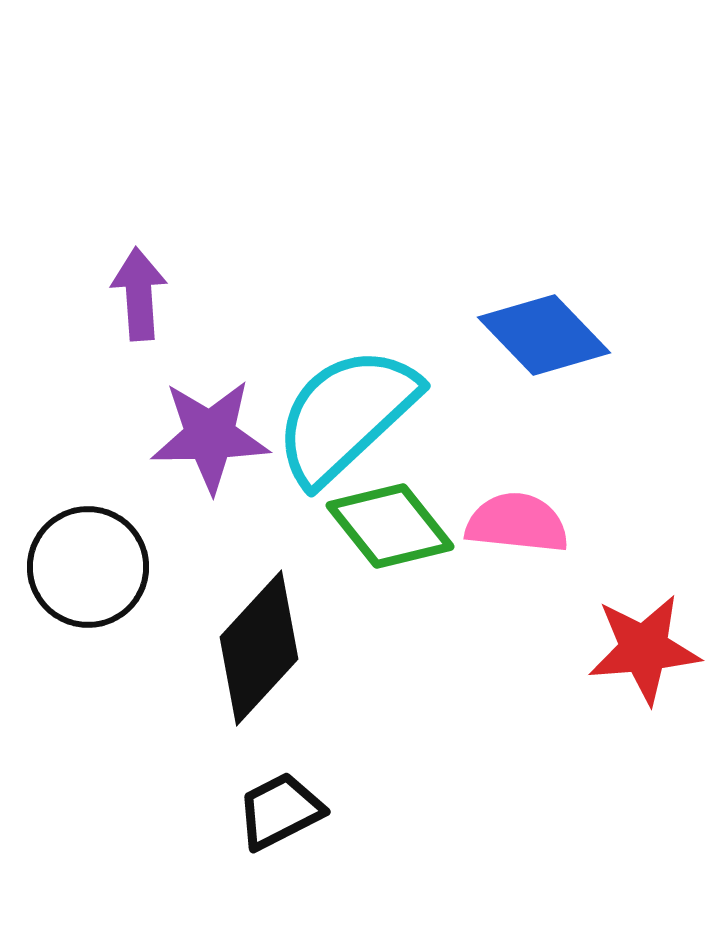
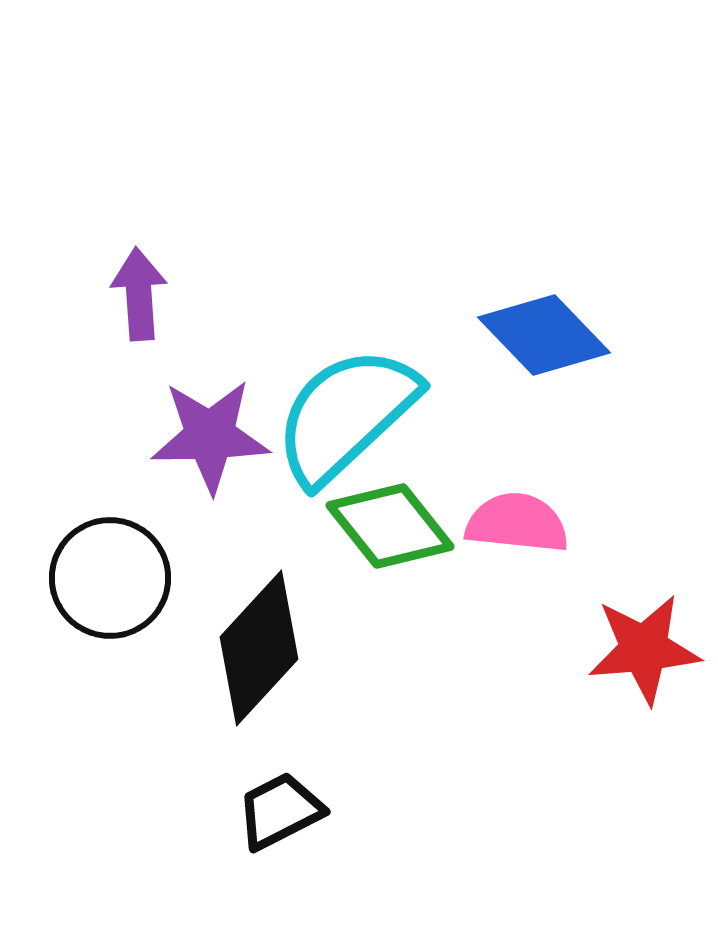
black circle: moved 22 px right, 11 px down
